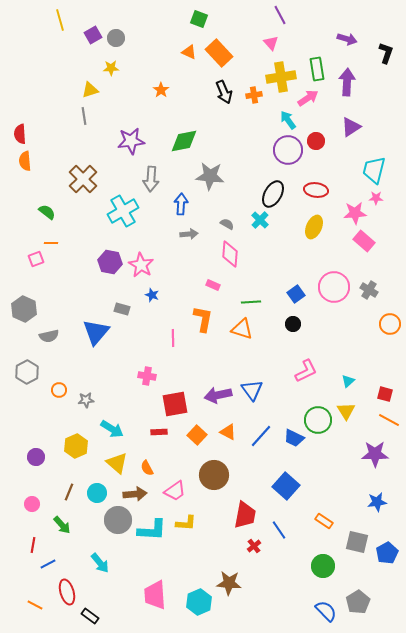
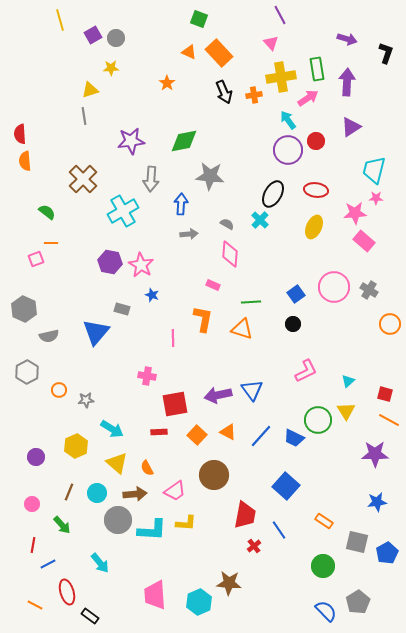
orange star at (161, 90): moved 6 px right, 7 px up
